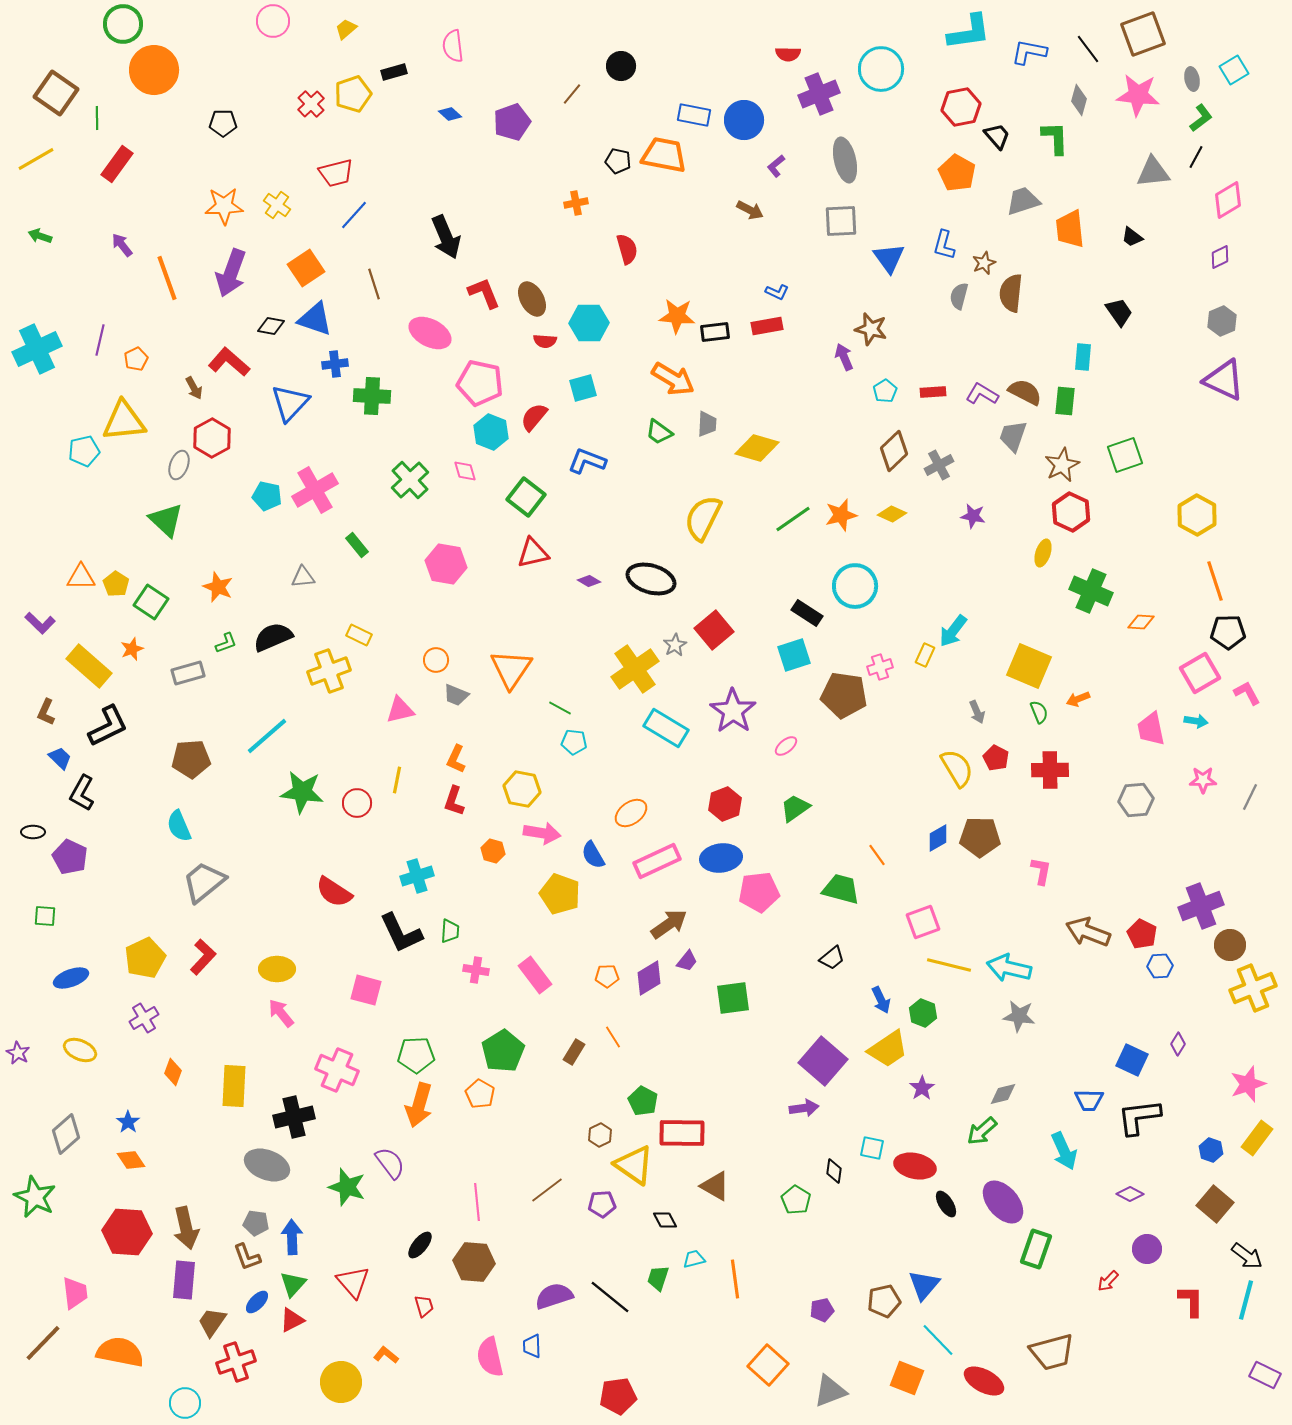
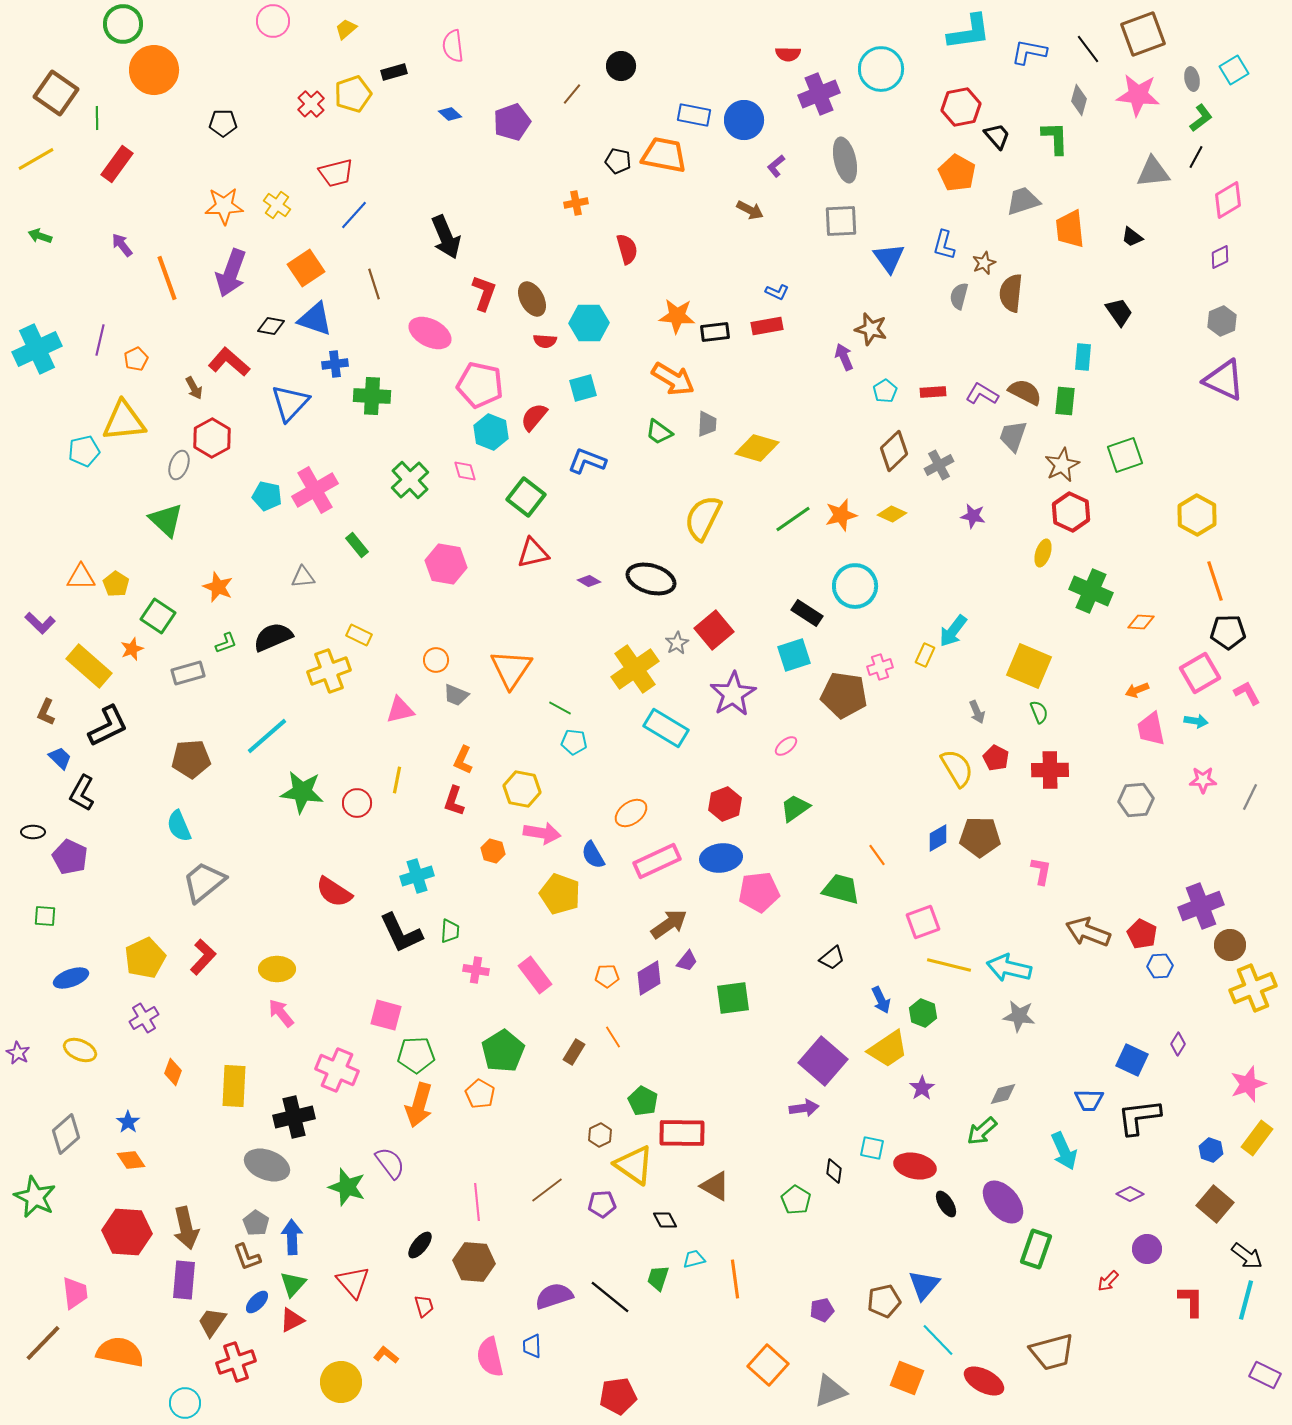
red L-shape at (484, 293): rotated 42 degrees clockwise
pink pentagon at (480, 383): moved 2 px down
green square at (151, 602): moved 7 px right, 14 px down
gray star at (675, 645): moved 2 px right, 2 px up
orange arrow at (1078, 699): moved 59 px right, 9 px up
purple star at (733, 711): moved 17 px up; rotated 6 degrees clockwise
orange L-shape at (456, 759): moved 7 px right, 1 px down
pink square at (366, 990): moved 20 px right, 25 px down
gray pentagon at (256, 1223): rotated 25 degrees clockwise
